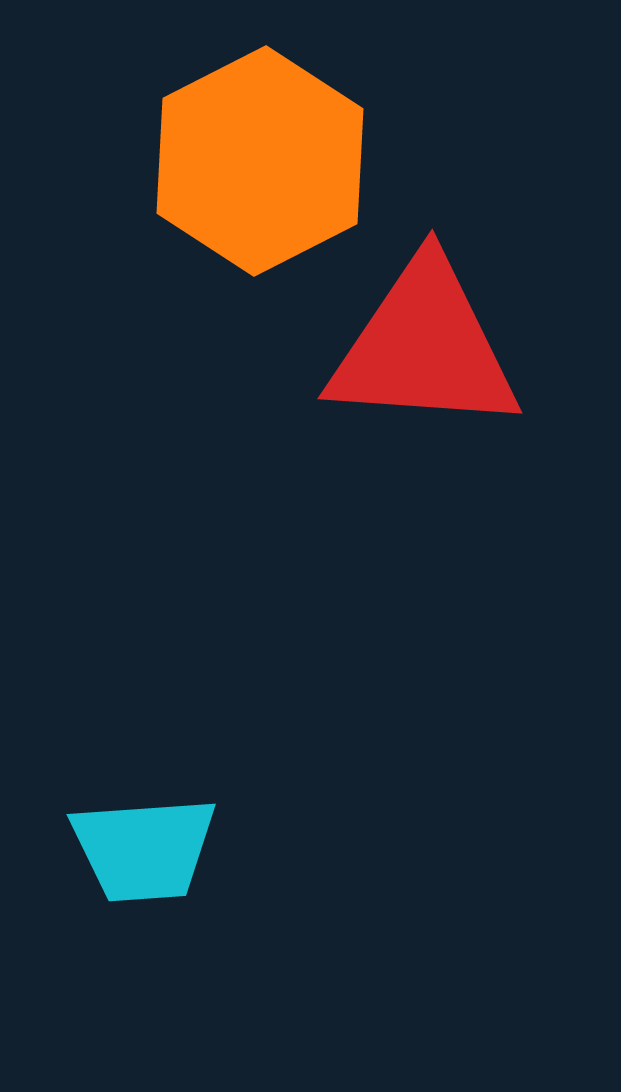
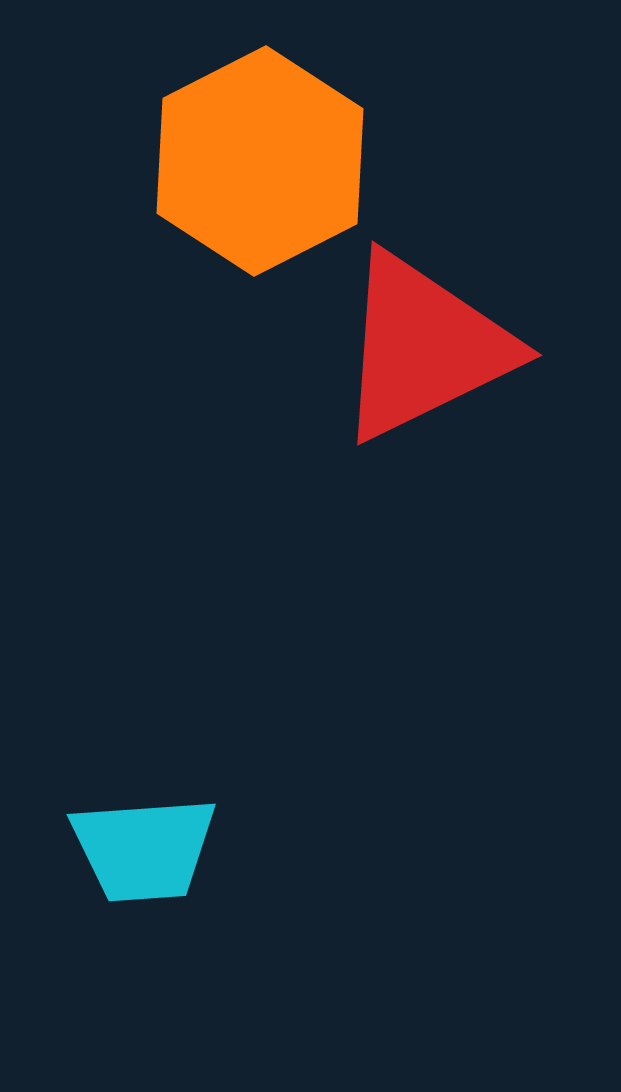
red triangle: rotated 30 degrees counterclockwise
